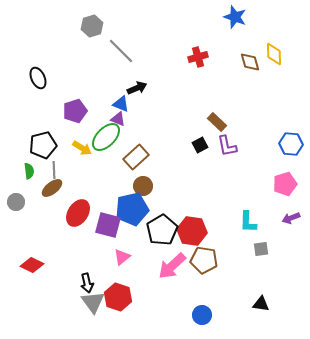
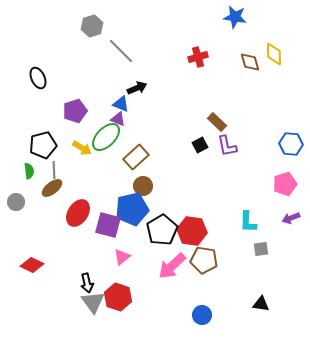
blue star at (235, 17): rotated 10 degrees counterclockwise
